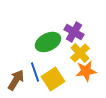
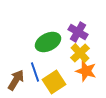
purple cross: moved 4 px right
orange star: rotated 25 degrees clockwise
yellow square: moved 1 px right, 3 px down
